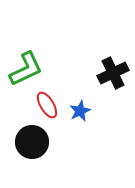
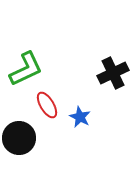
blue star: moved 6 px down; rotated 20 degrees counterclockwise
black circle: moved 13 px left, 4 px up
